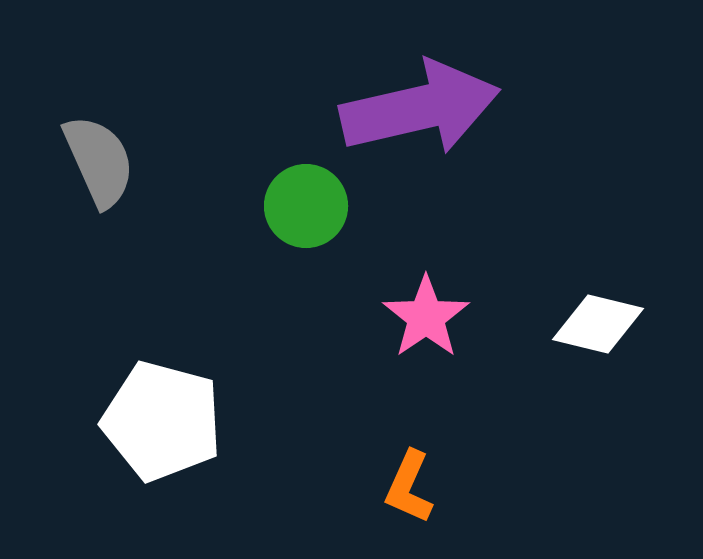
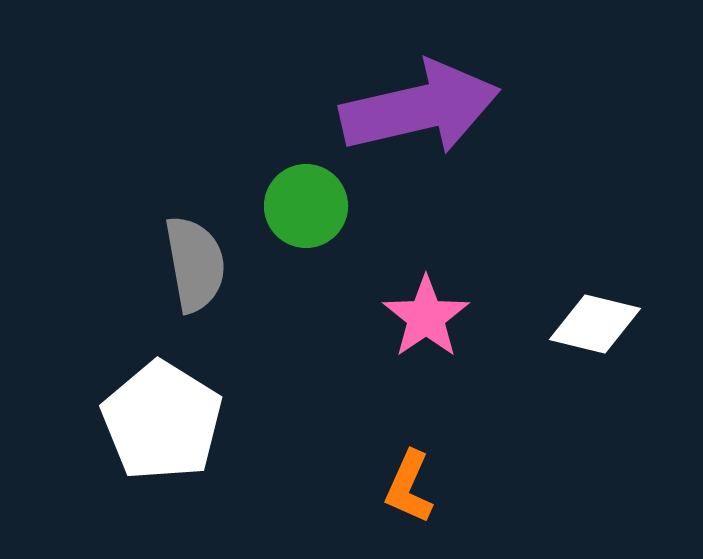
gray semicircle: moved 96 px right, 103 px down; rotated 14 degrees clockwise
white diamond: moved 3 px left
white pentagon: rotated 17 degrees clockwise
